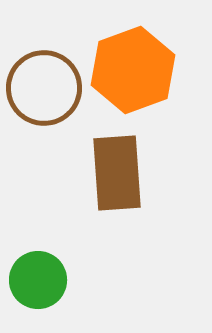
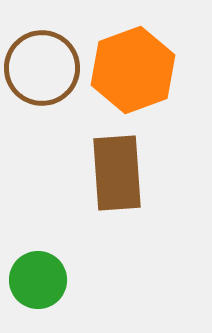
brown circle: moved 2 px left, 20 px up
